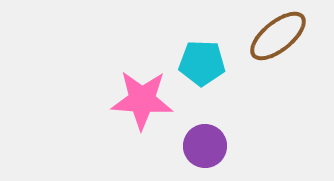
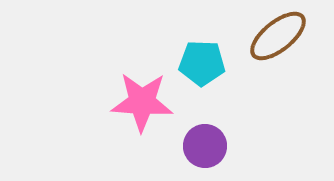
pink star: moved 2 px down
